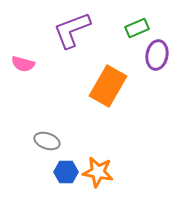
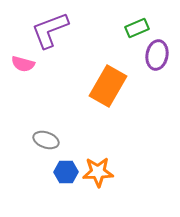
purple L-shape: moved 22 px left
gray ellipse: moved 1 px left, 1 px up
orange star: rotated 12 degrees counterclockwise
